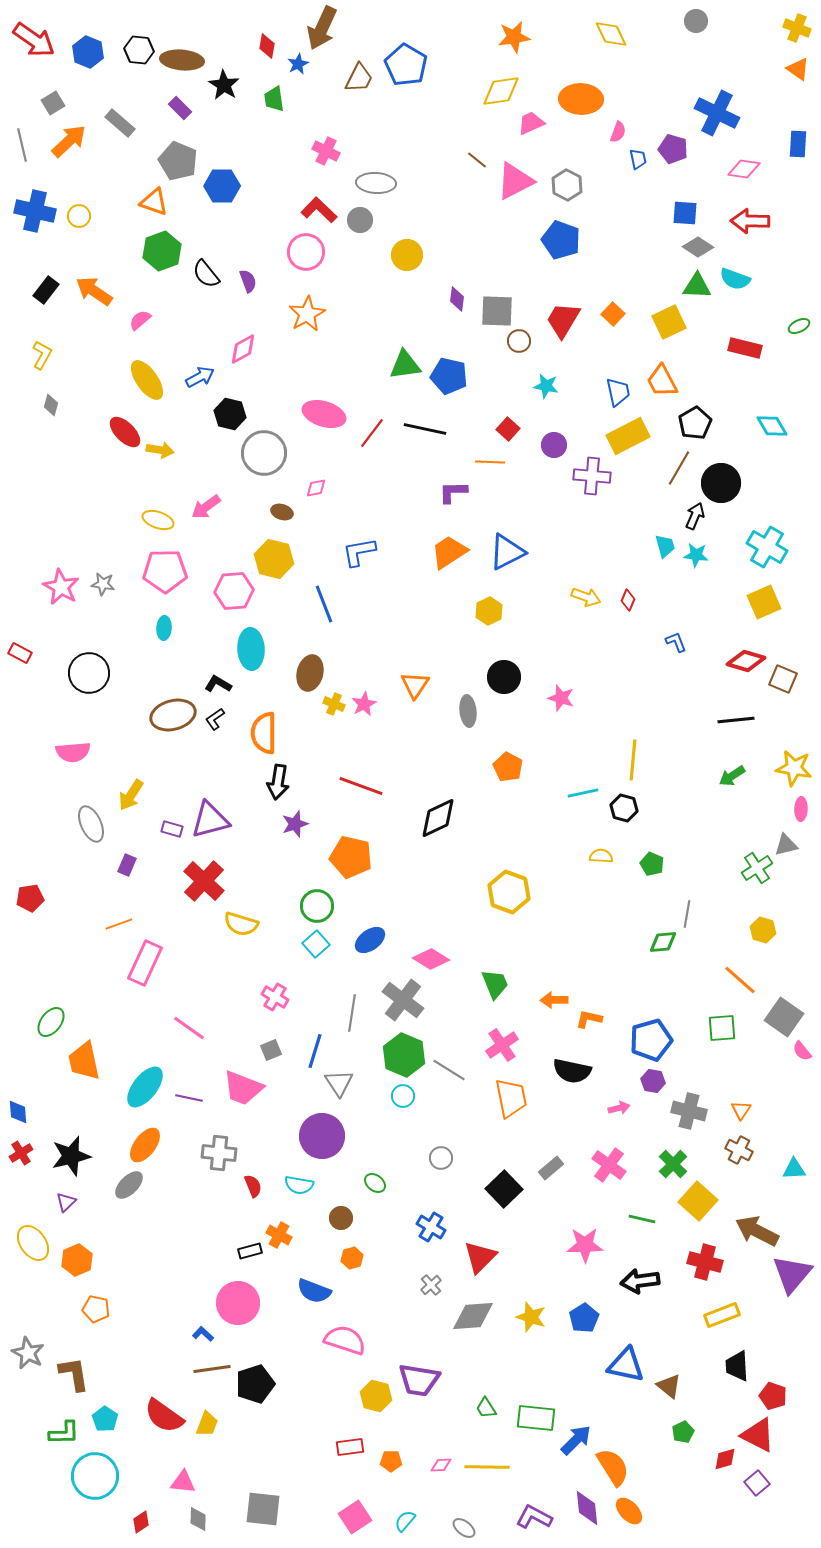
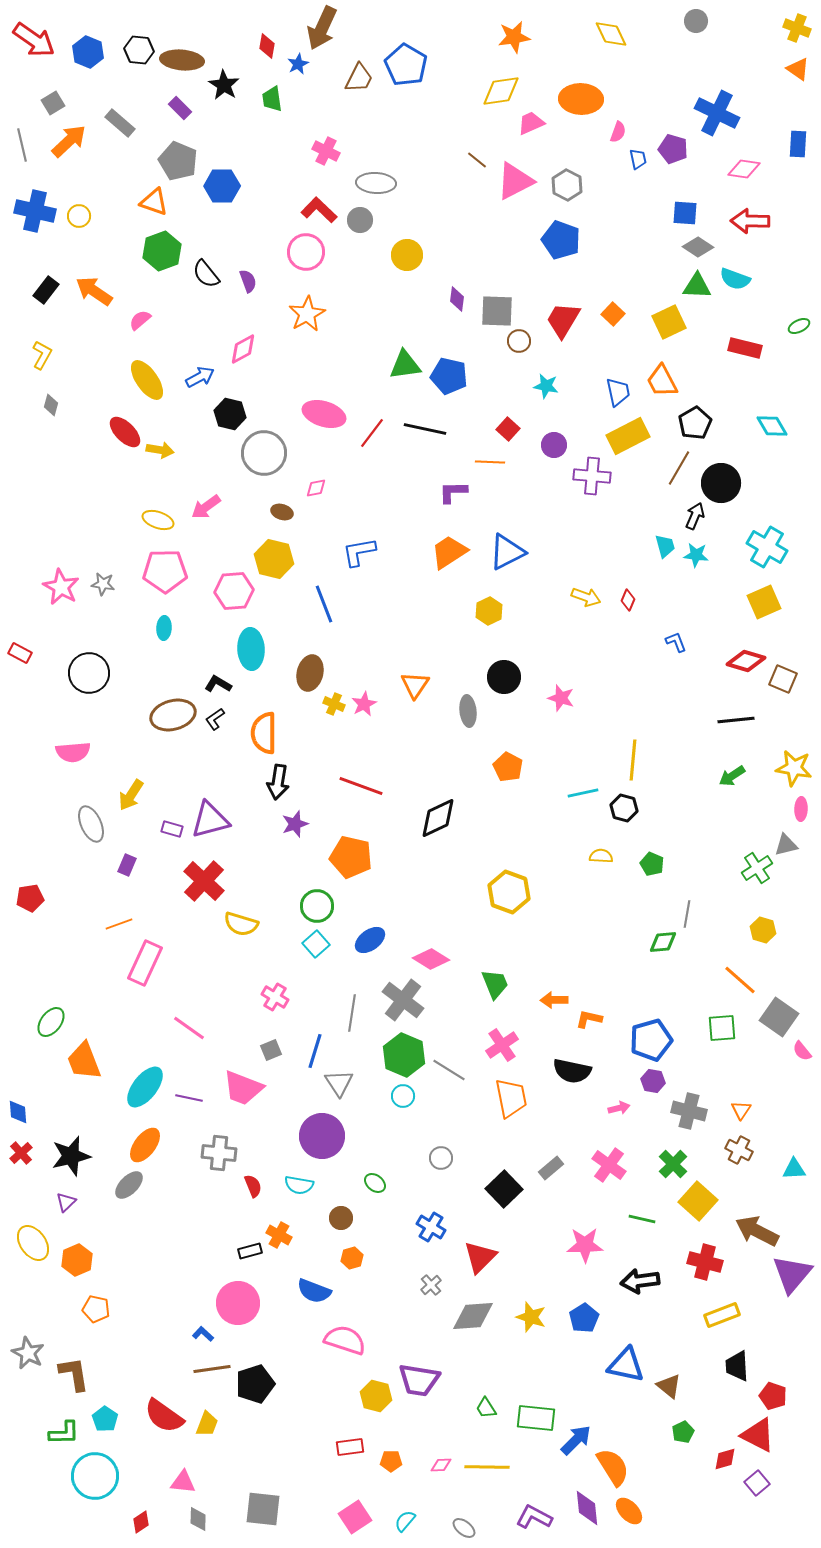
green trapezoid at (274, 99): moved 2 px left
gray square at (784, 1017): moved 5 px left
orange trapezoid at (84, 1061): rotated 9 degrees counterclockwise
red cross at (21, 1153): rotated 10 degrees counterclockwise
